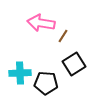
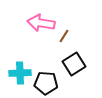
brown line: moved 1 px right
